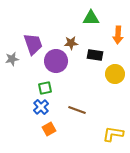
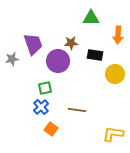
purple circle: moved 2 px right
brown line: rotated 12 degrees counterclockwise
orange square: moved 2 px right; rotated 24 degrees counterclockwise
